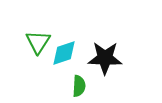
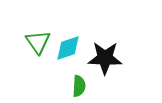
green triangle: rotated 8 degrees counterclockwise
cyan diamond: moved 4 px right, 5 px up
